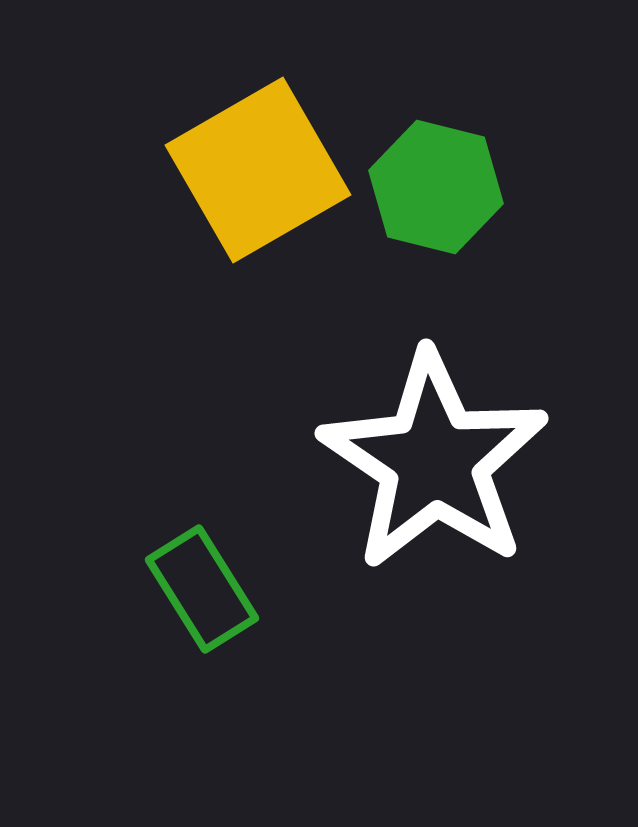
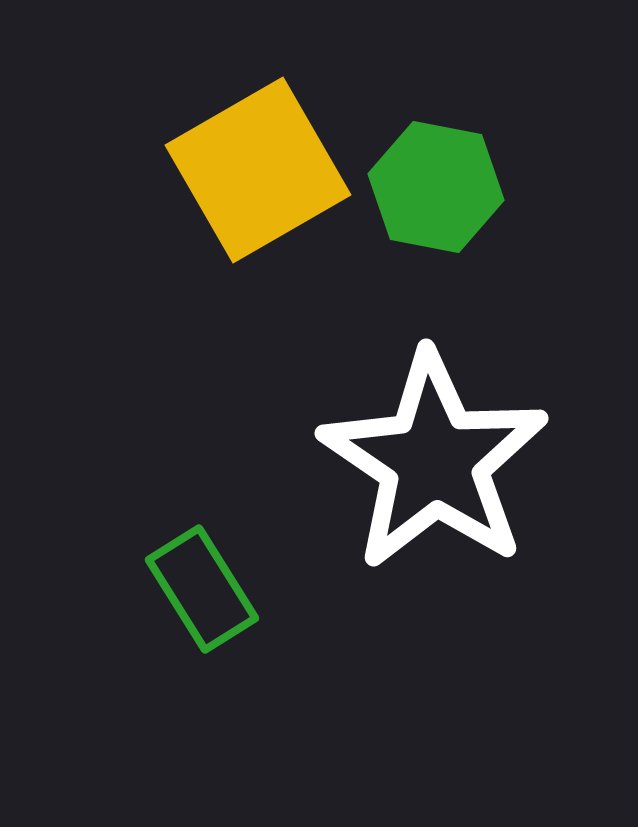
green hexagon: rotated 3 degrees counterclockwise
